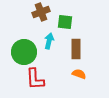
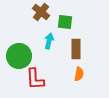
brown cross: rotated 30 degrees counterclockwise
green circle: moved 5 px left, 4 px down
orange semicircle: rotated 80 degrees clockwise
